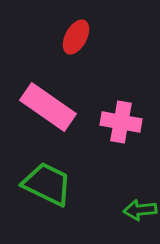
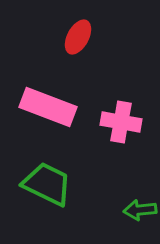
red ellipse: moved 2 px right
pink rectangle: rotated 14 degrees counterclockwise
